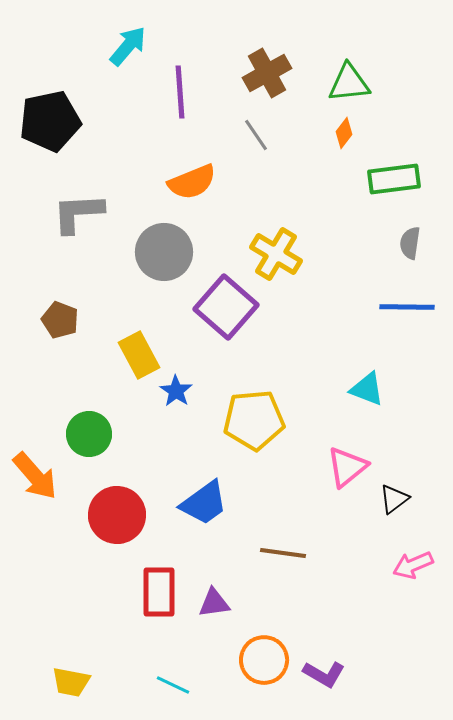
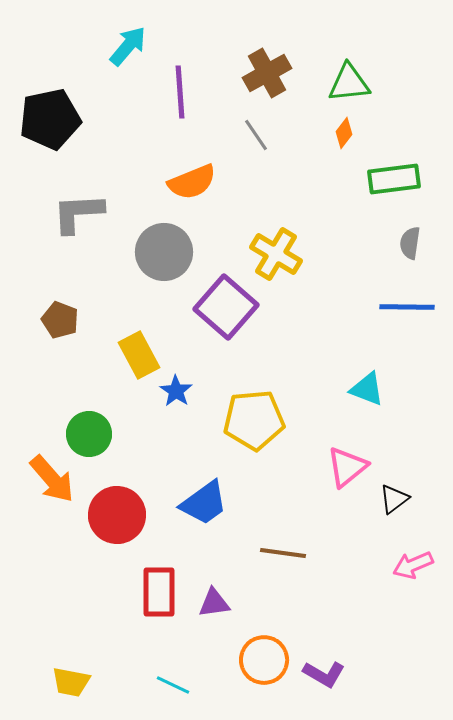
black pentagon: moved 2 px up
orange arrow: moved 17 px right, 3 px down
